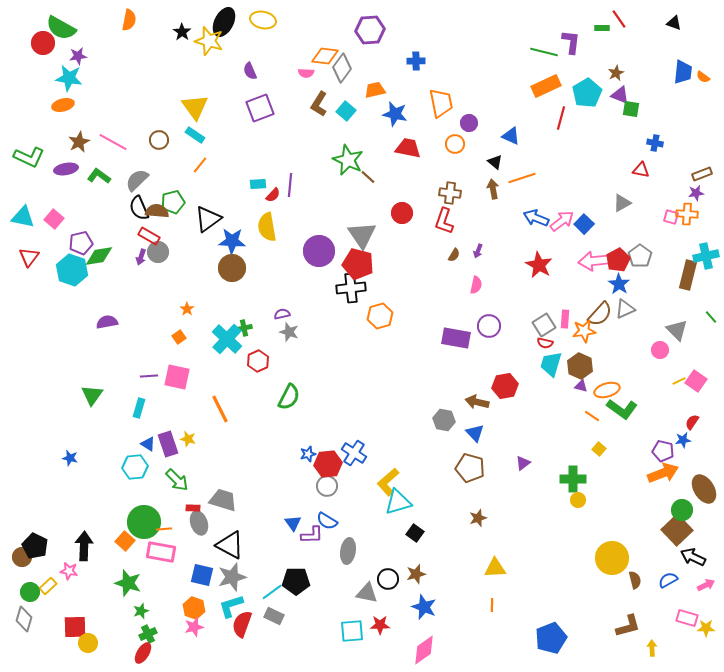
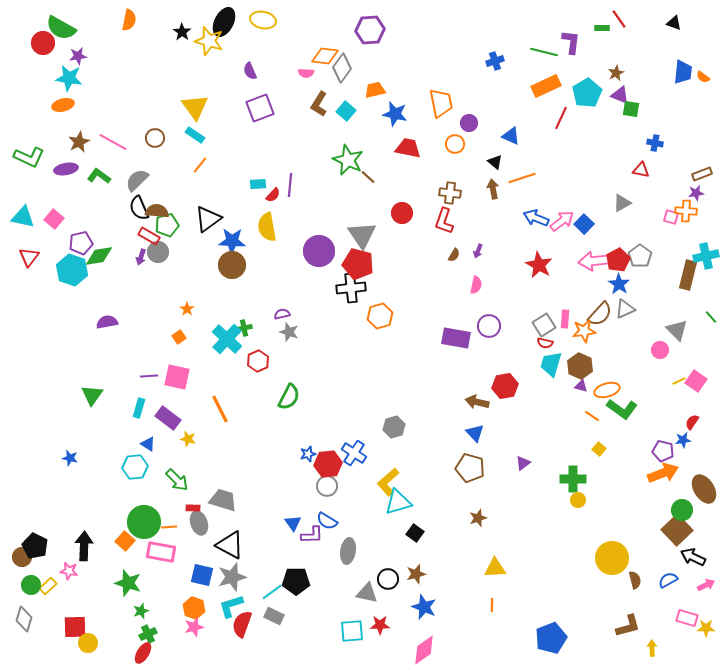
blue cross at (416, 61): moved 79 px right; rotated 18 degrees counterclockwise
red line at (561, 118): rotated 10 degrees clockwise
brown circle at (159, 140): moved 4 px left, 2 px up
green pentagon at (173, 202): moved 6 px left, 23 px down
orange cross at (687, 214): moved 1 px left, 3 px up
brown circle at (232, 268): moved 3 px up
gray hexagon at (444, 420): moved 50 px left, 7 px down; rotated 25 degrees counterclockwise
purple rectangle at (168, 444): moved 26 px up; rotated 35 degrees counterclockwise
orange line at (164, 529): moved 5 px right, 2 px up
green circle at (30, 592): moved 1 px right, 7 px up
